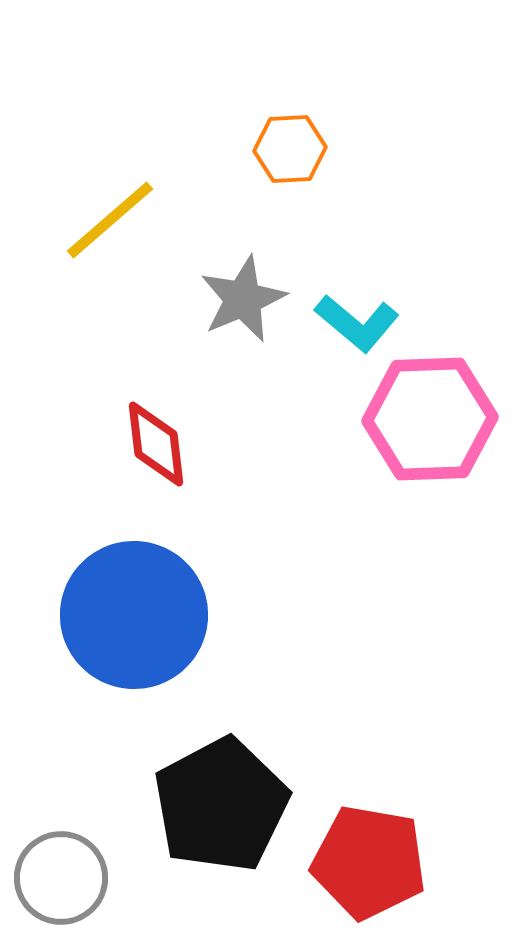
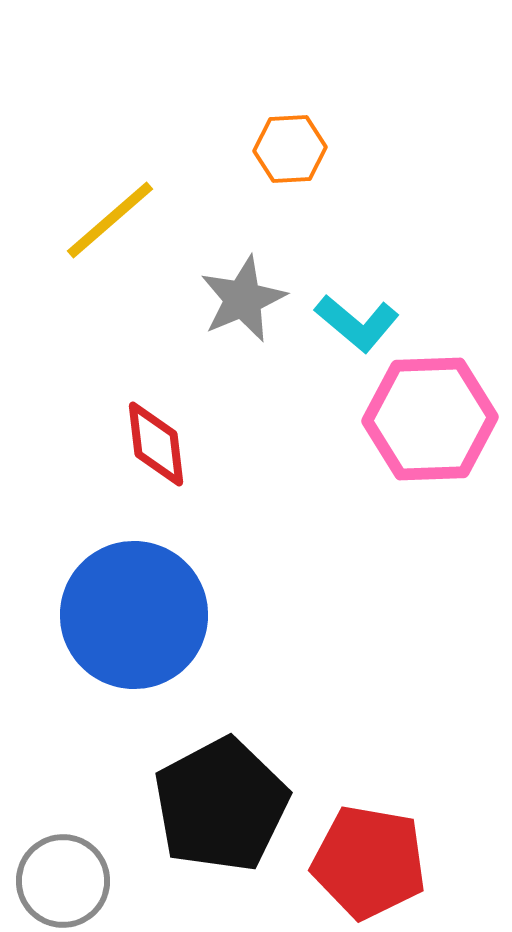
gray circle: moved 2 px right, 3 px down
